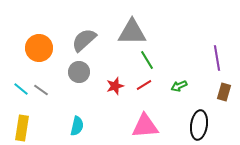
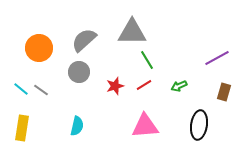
purple line: rotated 70 degrees clockwise
